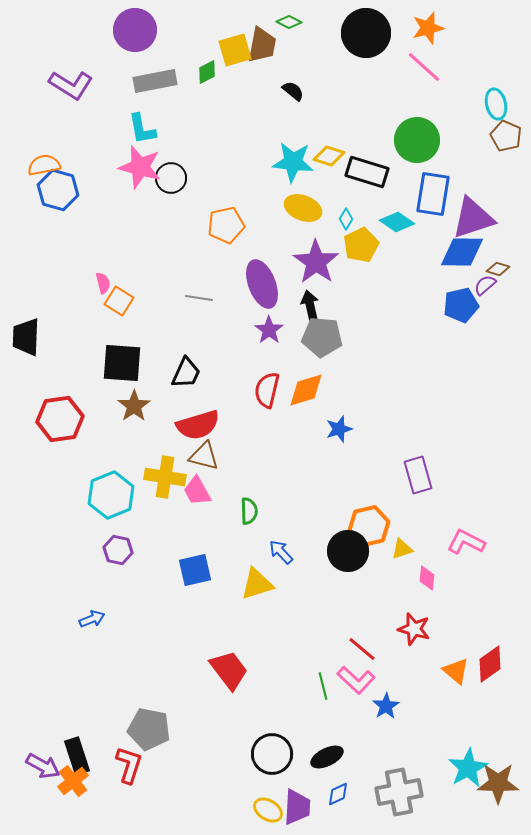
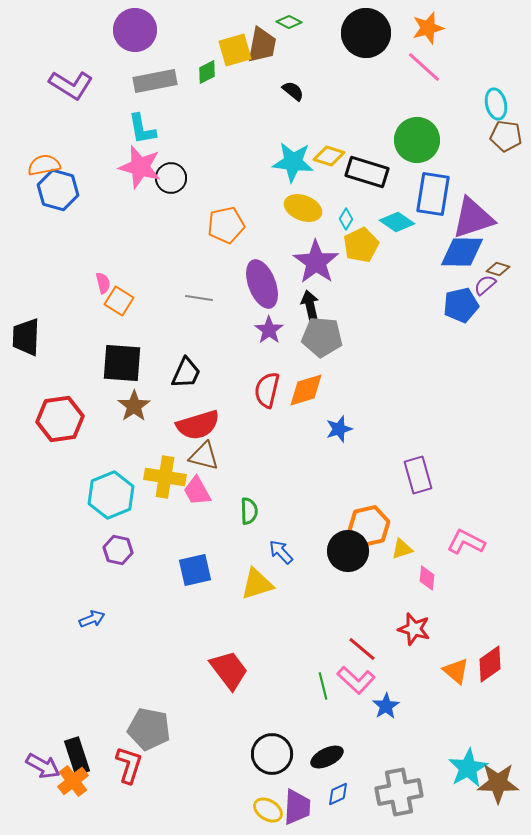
brown pentagon at (506, 136): rotated 16 degrees counterclockwise
